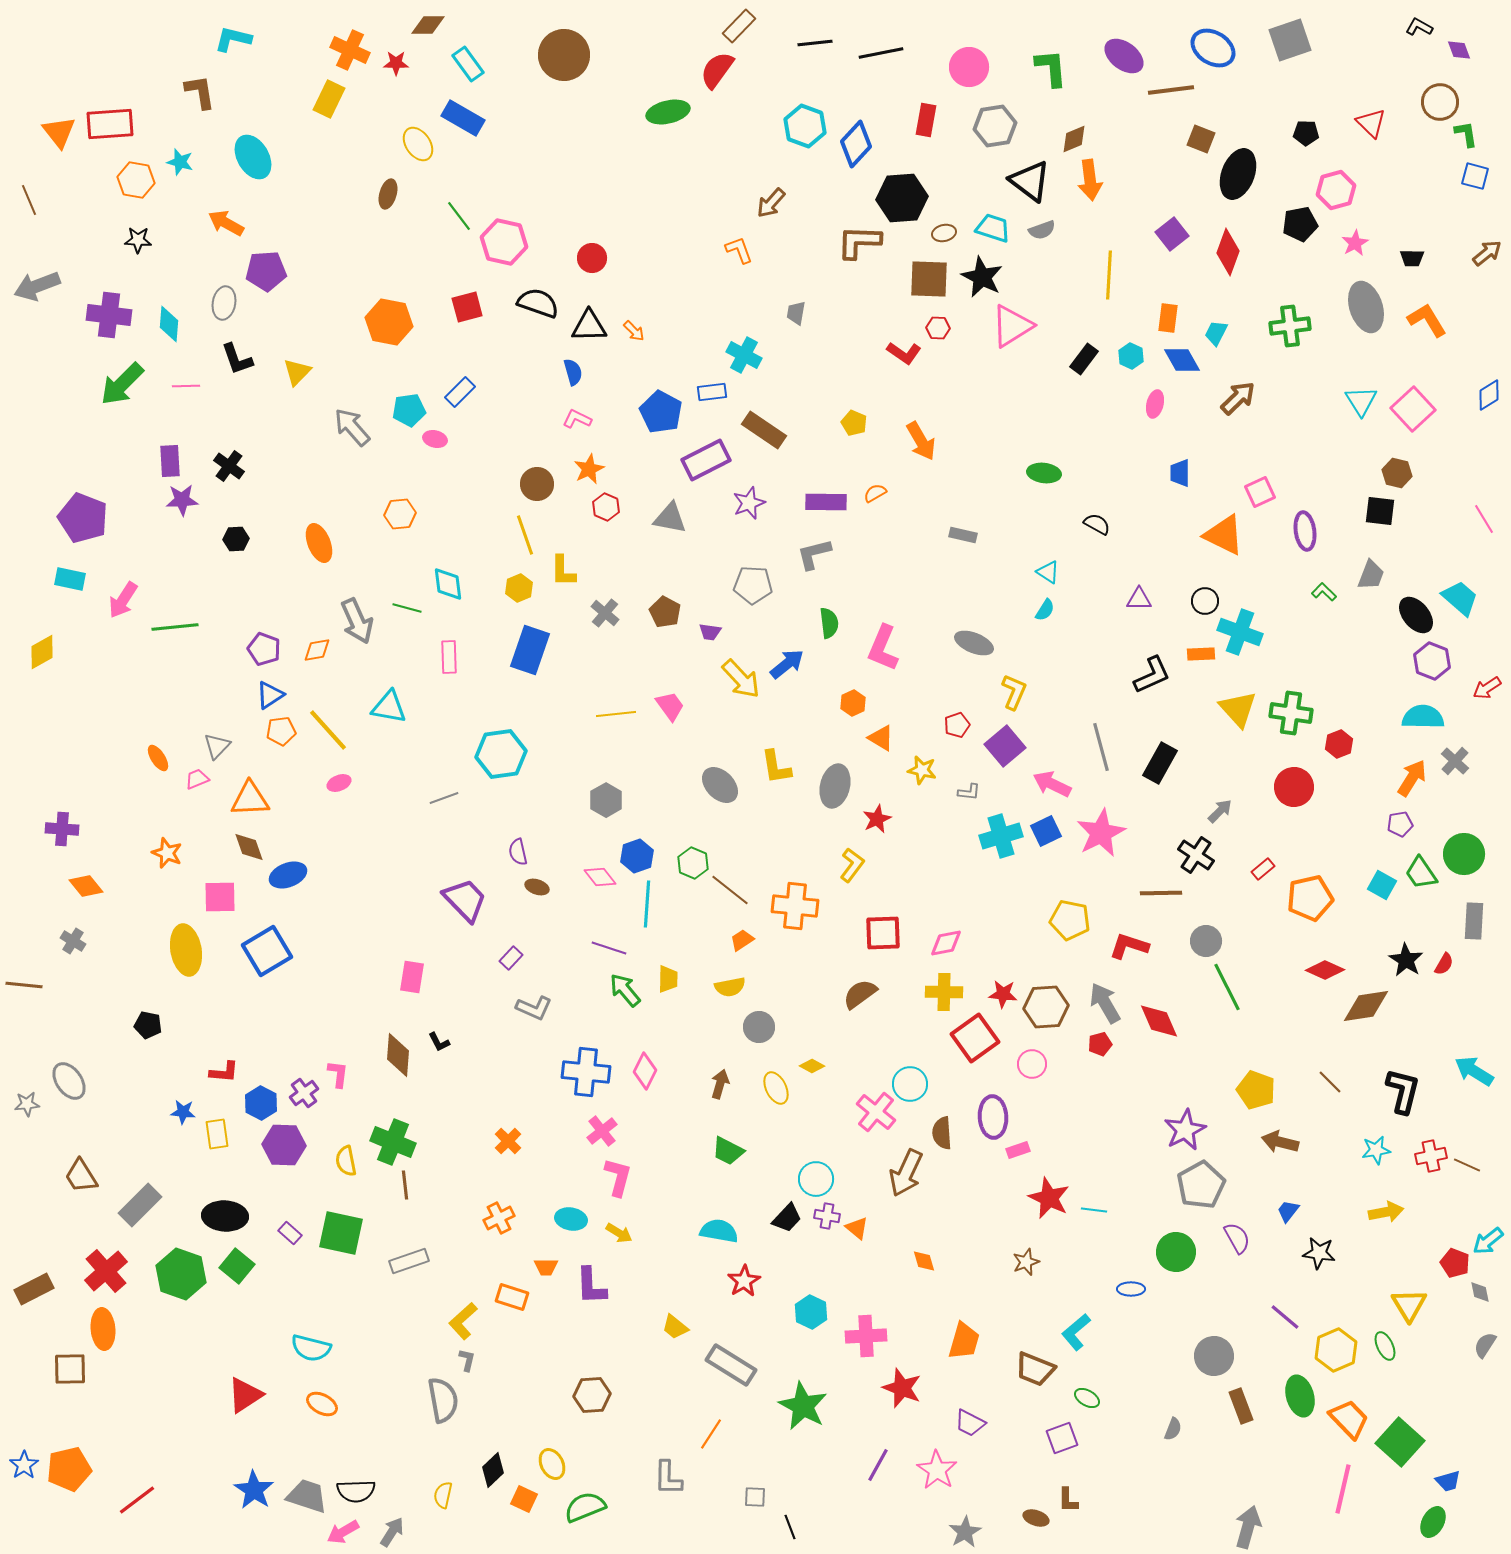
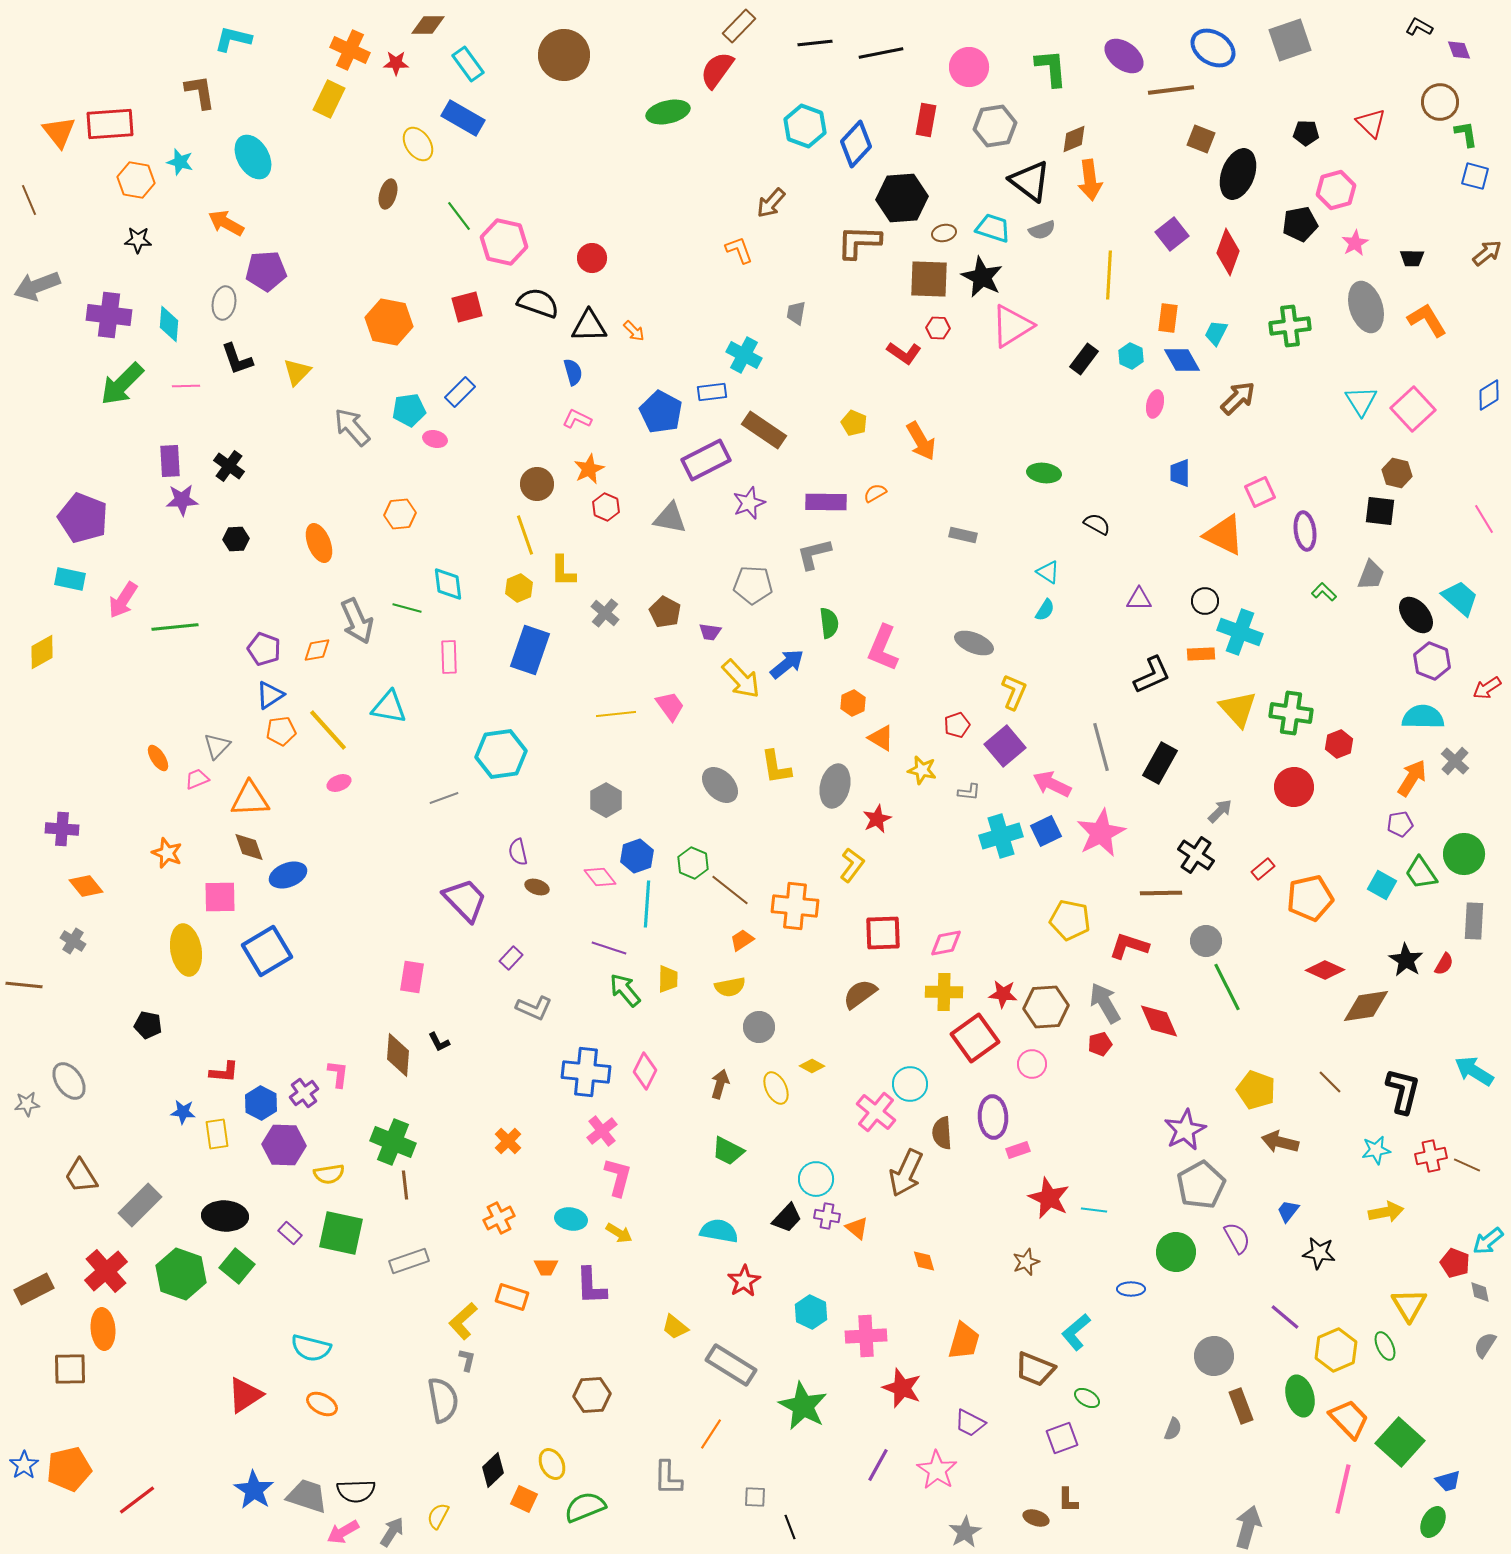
yellow semicircle at (346, 1161): moved 17 px left, 13 px down; rotated 88 degrees counterclockwise
yellow semicircle at (443, 1495): moved 5 px left, 21 px down; rotated 16 degrees clockwise
